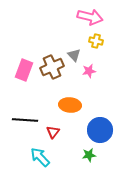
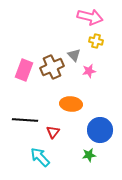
orange ellipse: moved 1 px right, 1 px up
